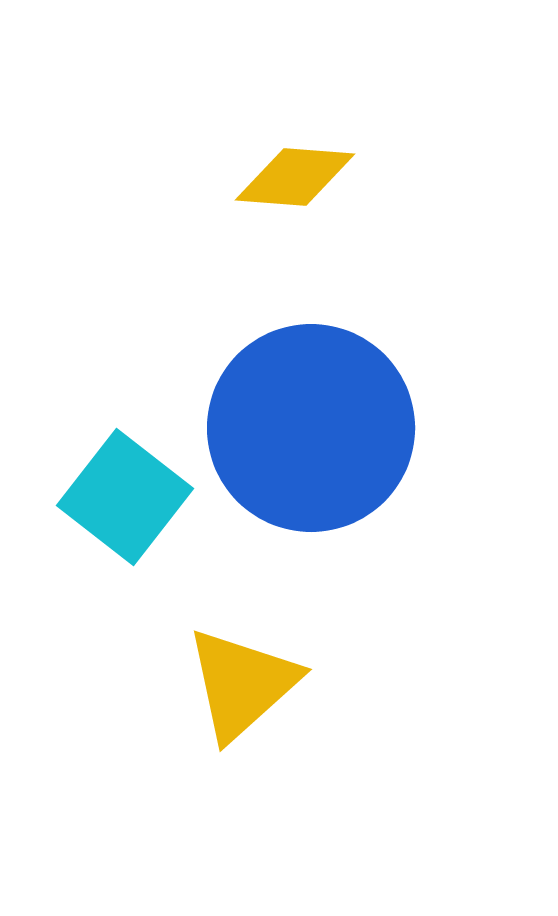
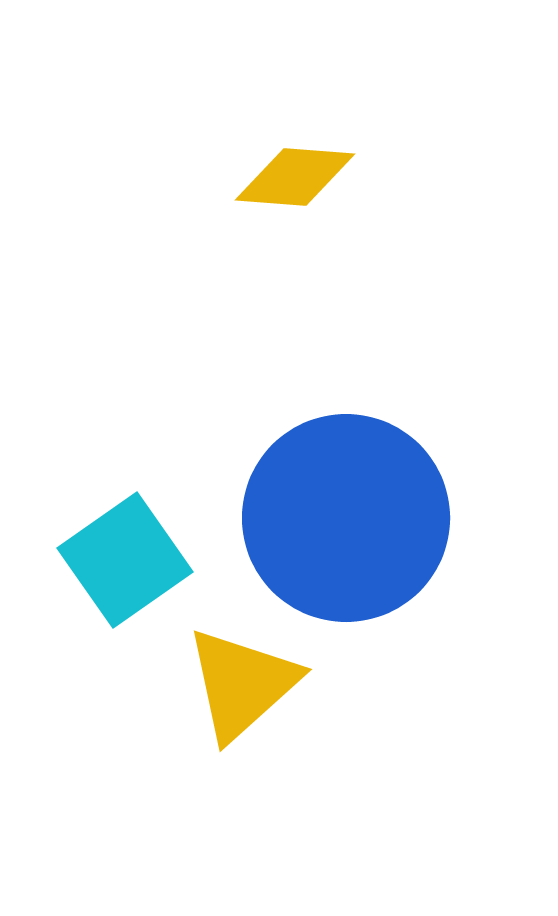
blue circle: moved 35 px right, 90 px down
cyan square: moved 63 px down; rotated 17 degrees clockwise
